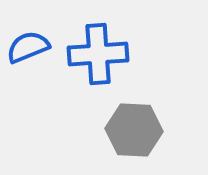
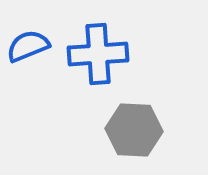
blue semicircle: moved 1 px up
